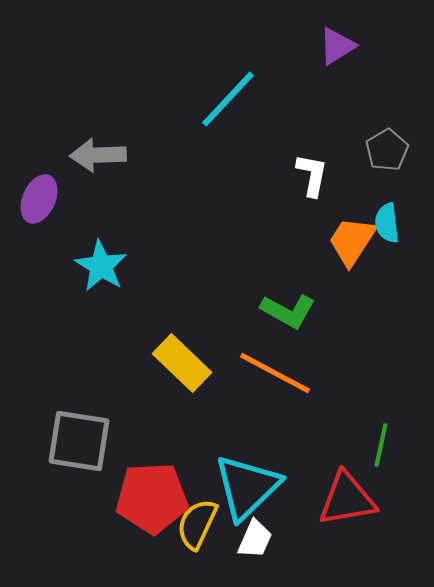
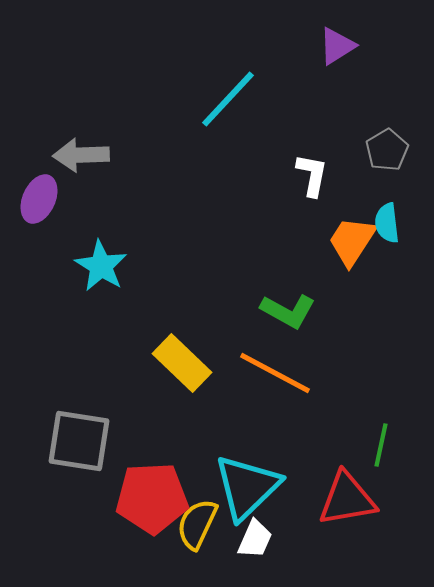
gray arrow: moved 17 px left
